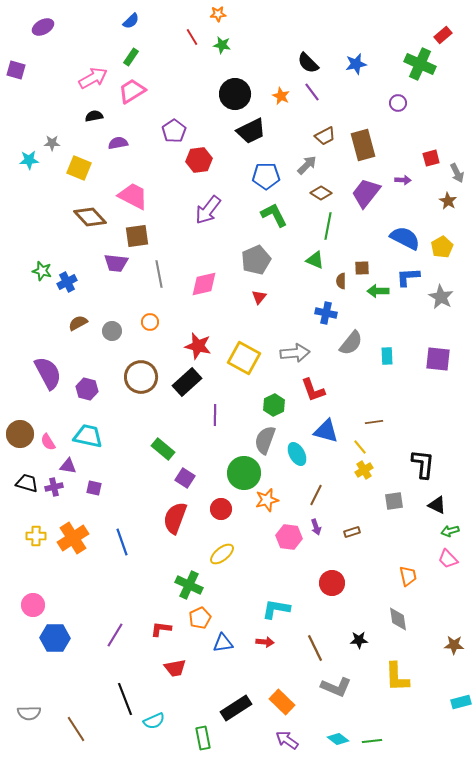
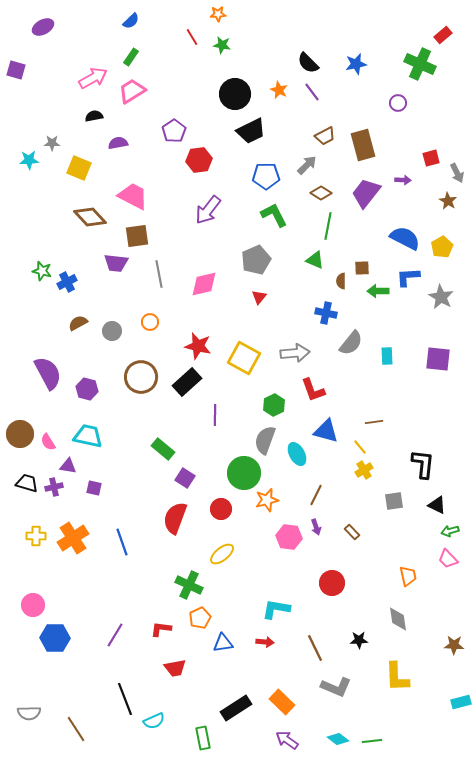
orange star at (281, 96): moved 2 px left, 6 px up
brown rectangle at (352, 532): rotated 63 degrees clockwise
